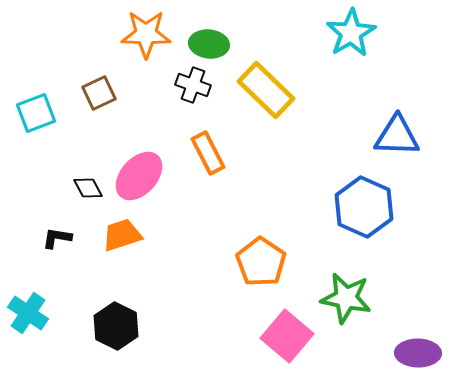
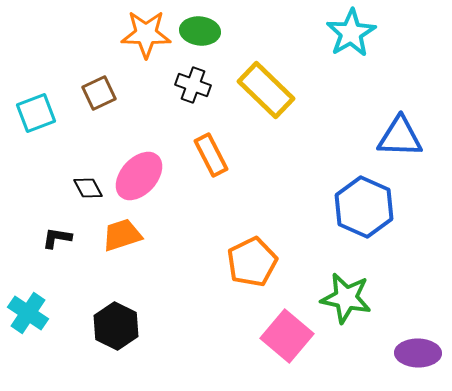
green ellipse: moved 9 px left, 13 px up
blue triangle: moved 3 px right, 1 px down
orange rectangle: moved 3 px right, 2 px down
orange pentagon: moved 9 px left; rotated 12 degrees clockwise
